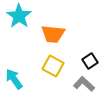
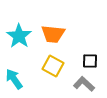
cyan star: moved 20 px down
black square: rotated 35 degrees clockwise
